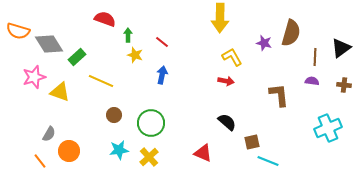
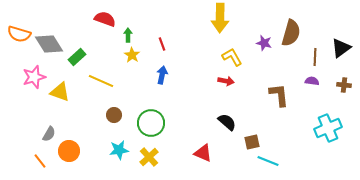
orange semicircle: moved 1 px right, 3 px down
red line: moved 2 px down; rotated 32 degrees clockwise
yellow star: moved 3 px left; rotated 14 degrees clockwise
